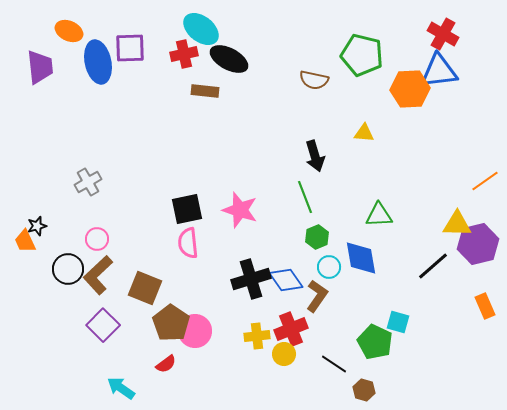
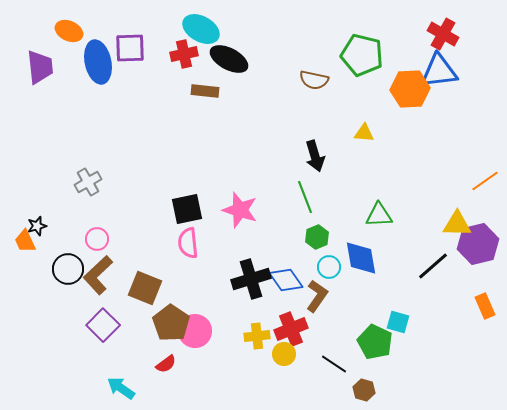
cyan ellipse at (201, 29): rotated 9 degrees counterclockwise
